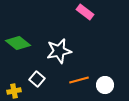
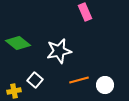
pink rectangle: rotated 30 degrees clockwise
white square: moved 2 px left, 1 px down
